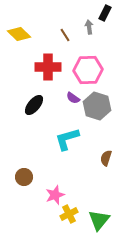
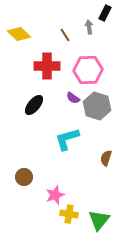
red cross: moved 1 px left, 1 px up
yellow cross: rotated 36 degrees clockwise
